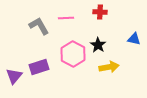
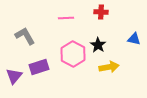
red cross: moved 1 px right
gray L-shape: moved 14 px left, 10 px down
